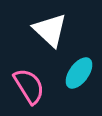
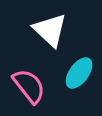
pink semicircle: rotated 6 degrees counterclockwise
